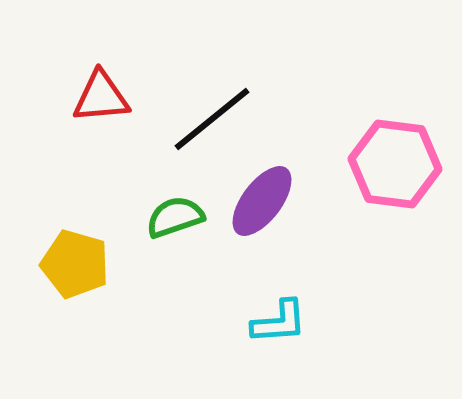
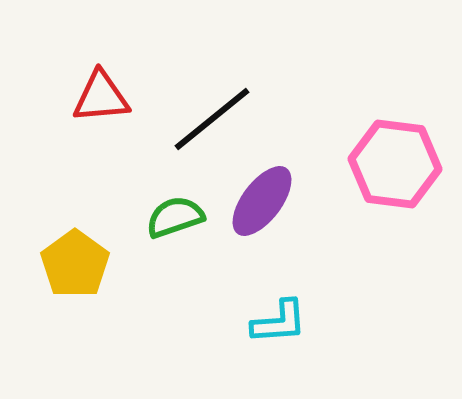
yellow pentagon: rotated 20 degrees clockwise
